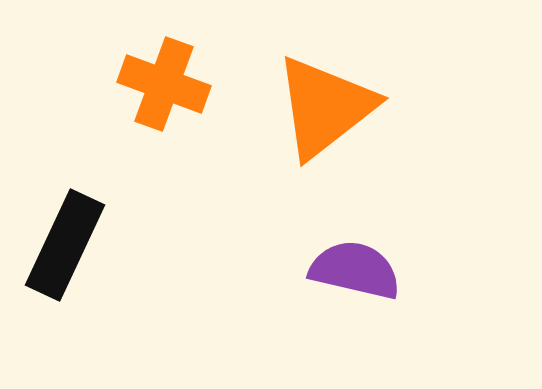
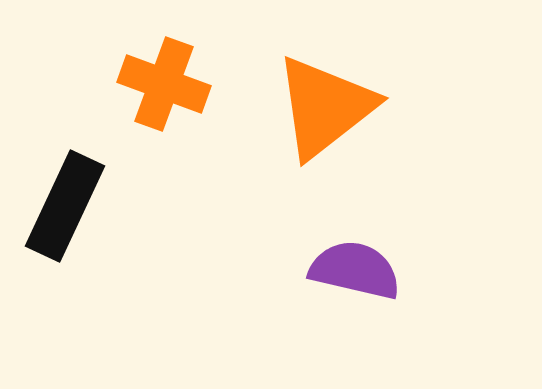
black rectangle: moved 39 px up
